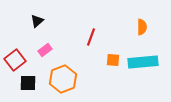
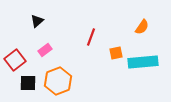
orange semicircle: rotated 35 degrees clockwise
orange square: moved 3 px right, 7 px up; rotated 16 degrees counterclockwise
orange hexagon: moved 5 px left, 2 px down
